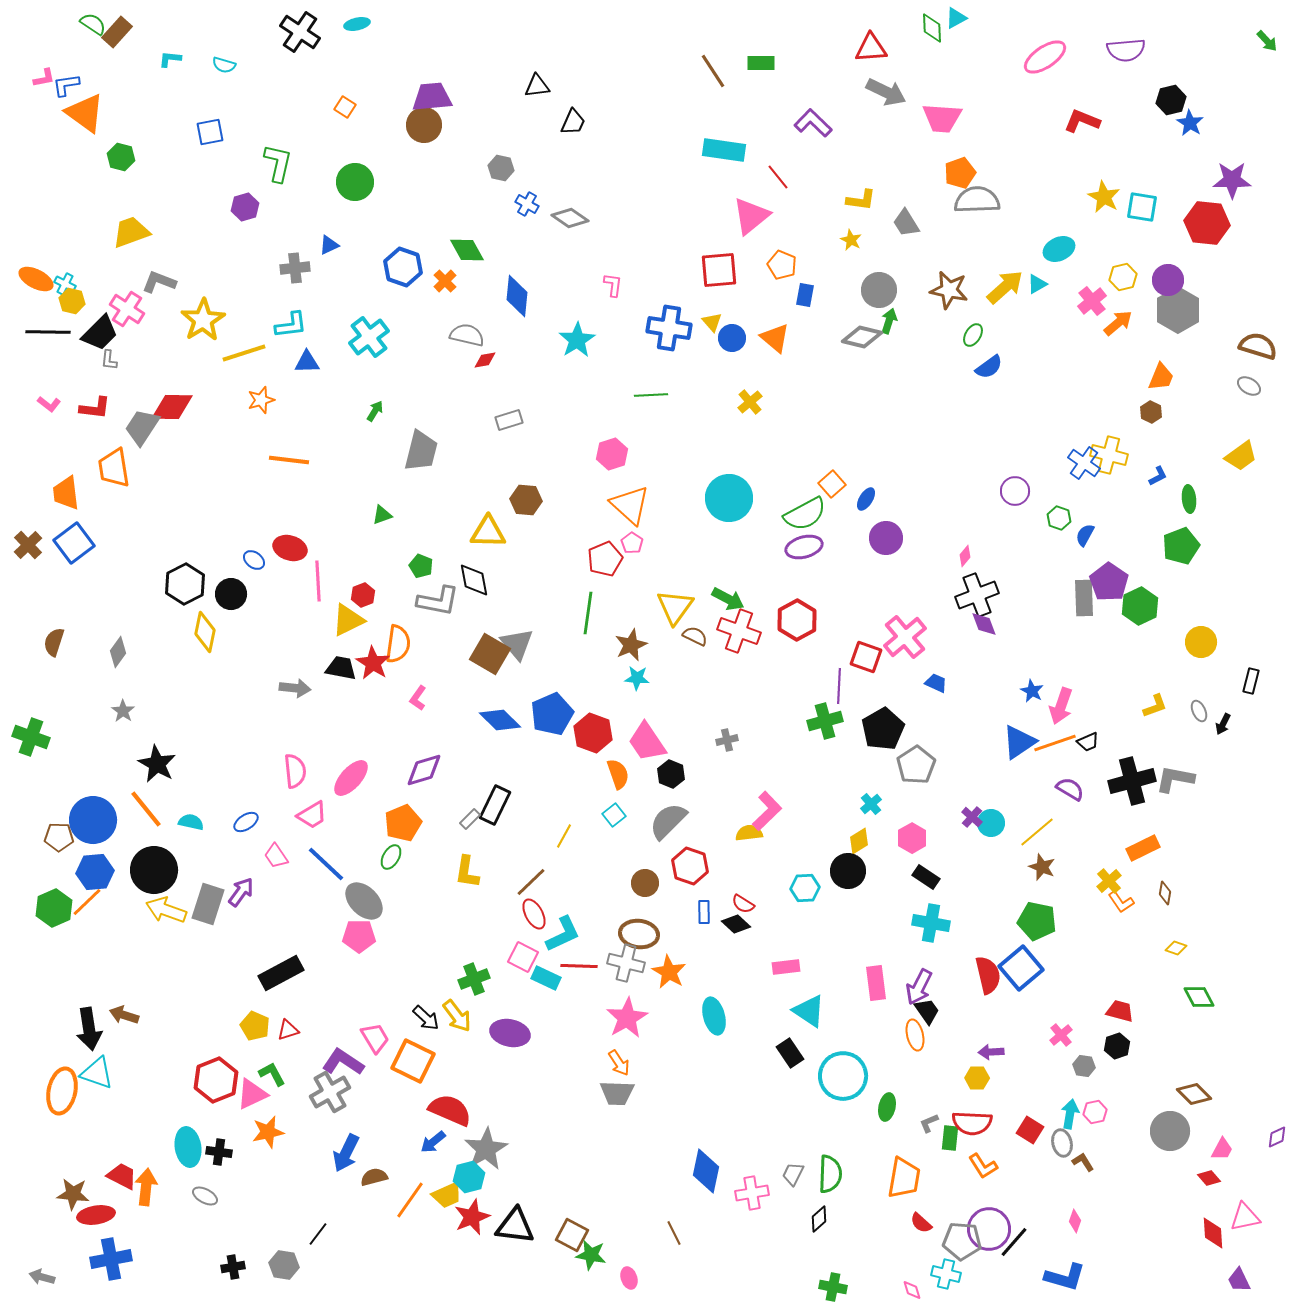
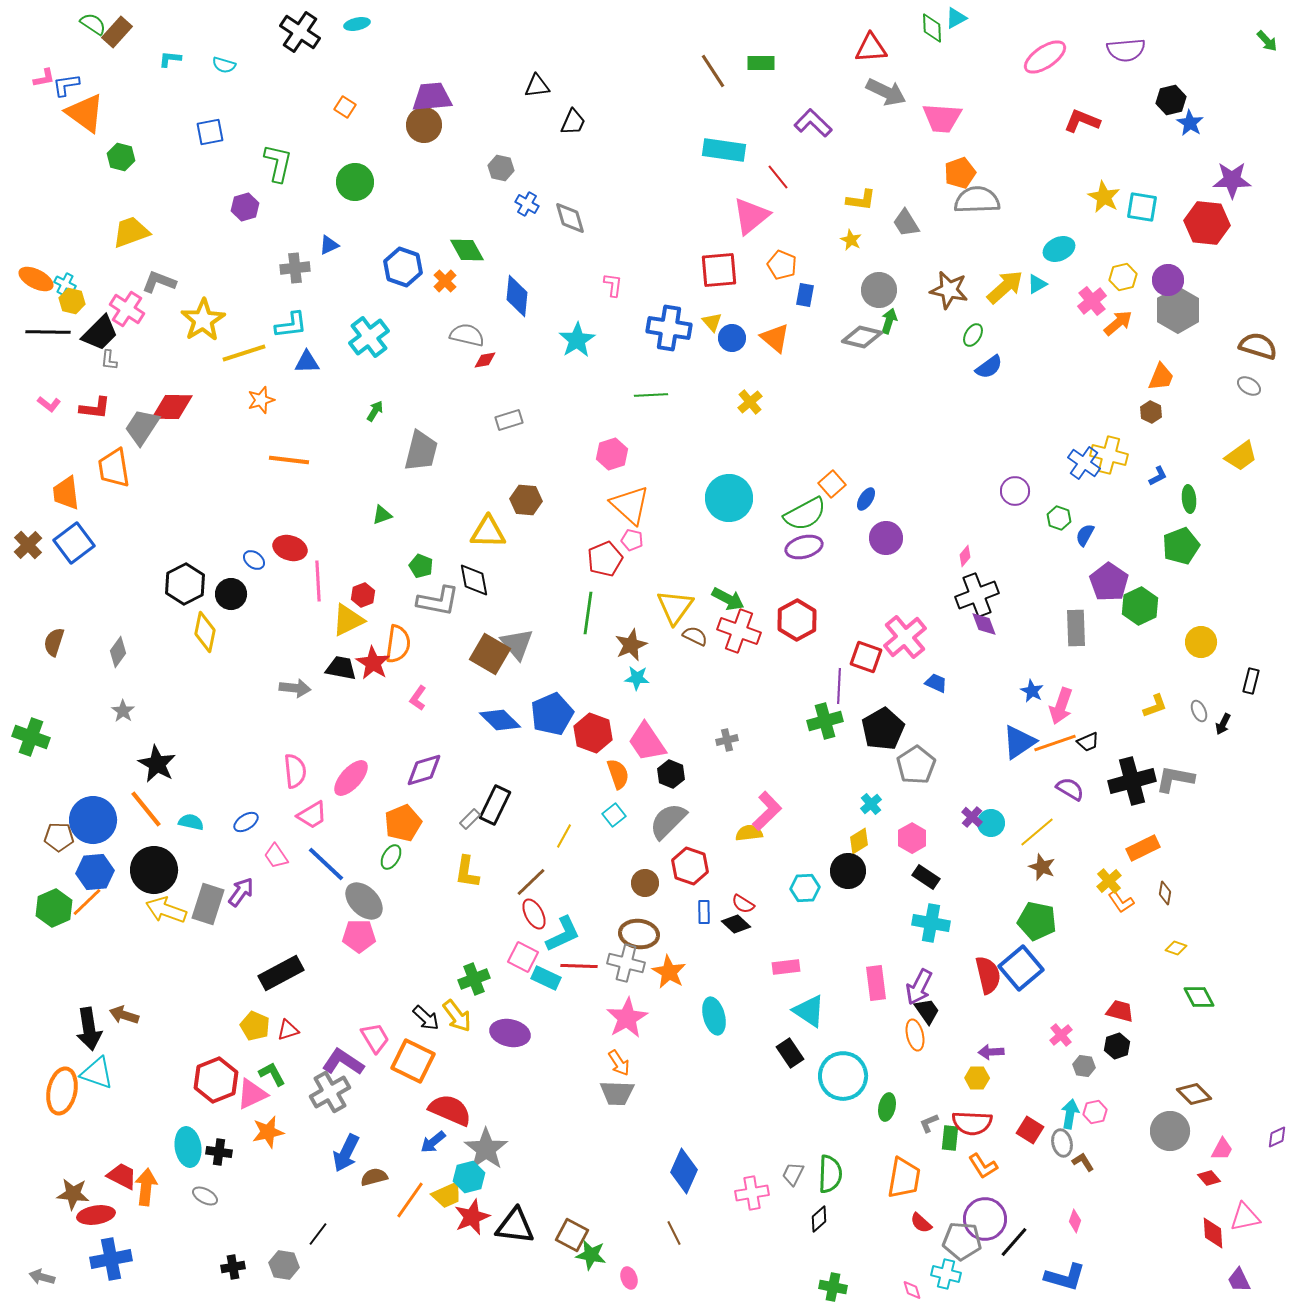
gray diamond at (570, 218): rotated 39 degrees clockwise
pink pentagon at (632, 543): moved 3 px up; rotated 20 degrees counterclockwise
gray rectangle at (1084, 598): moved 8 px left, 30 px down
gray star at (486, 1149): rotated 6 degrees counterclockwise
blue diamond at (706, 1171): moved 22 px left; rotated 12 degrees clockwise
purple circle at (989, 1229): moved 4 px left, 10 px up
